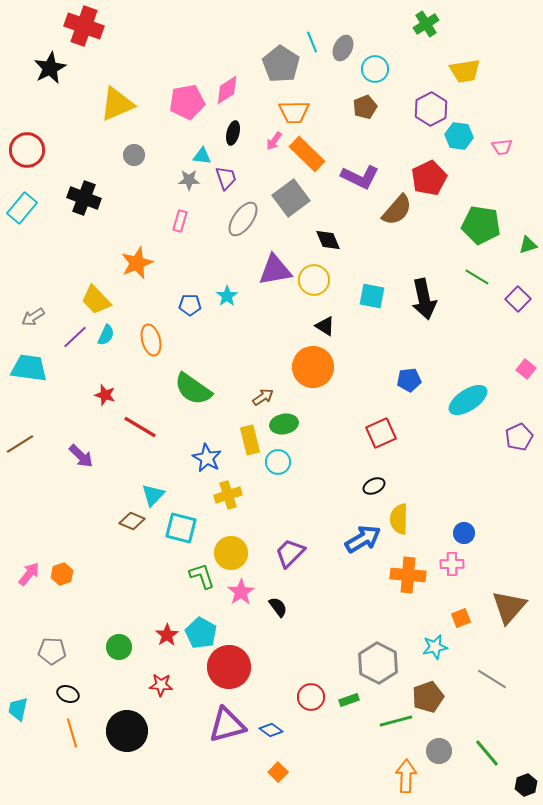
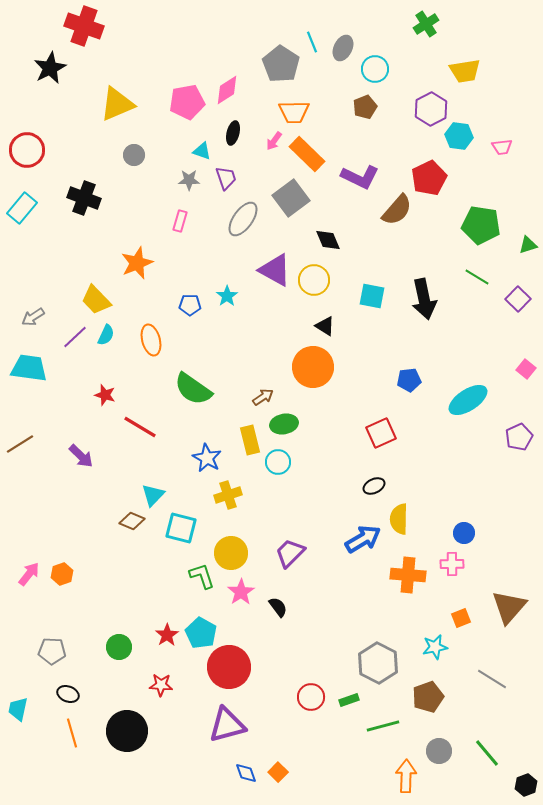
cyan triangle at (202, 156): moved 5 px up; rotated 12 degrees clockwise
purple triangle at (275, 270): rotated 39 degrees clockwise
green line at (396, 721): moved 13 px left, 5 px down
blue diamond at (271, 730): moved 25 px left, 43 px down; rotated 35 degrees clockwise
